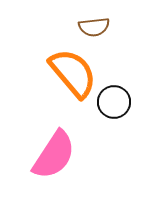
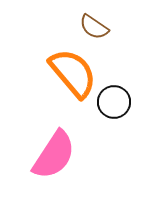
brown semicircle: rotated 40 degrees clockwise
